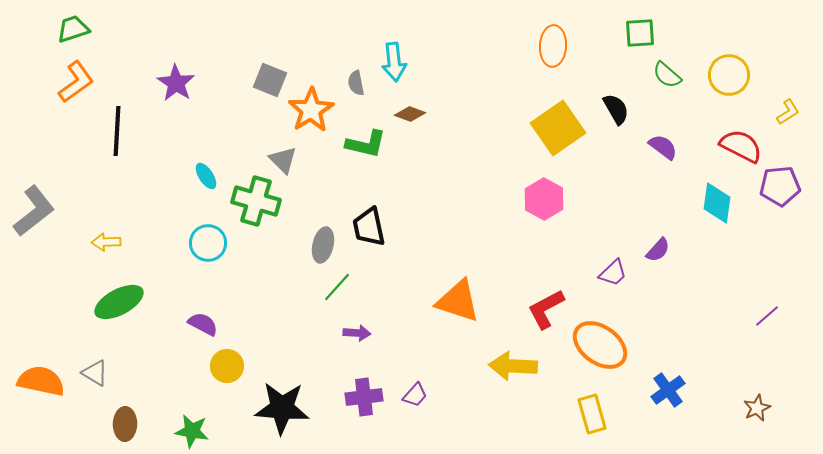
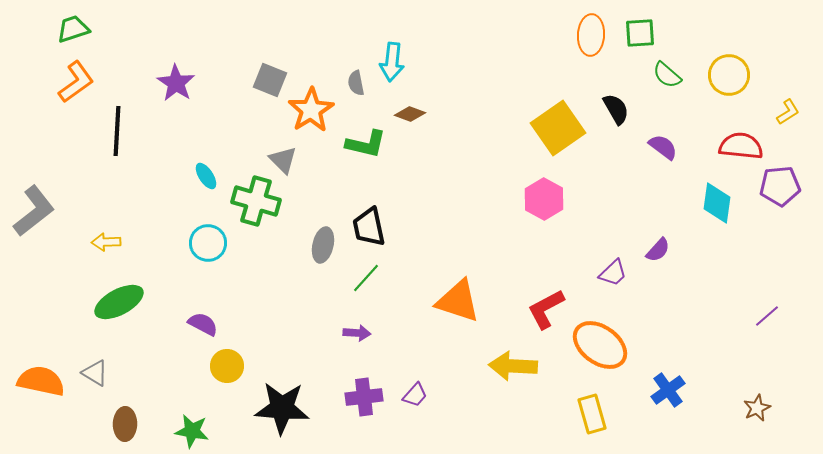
orange ellipse at (553, 46): moved 38 px right, 11 px up
cyan arrow at (394, 62): moved 2 px left; rotated 12 degrees clockwise
red semicircle at (741, 146): rotated 21 degrees counterclockwise
green line at (337, 287): moved 29 px right, 9 px up
